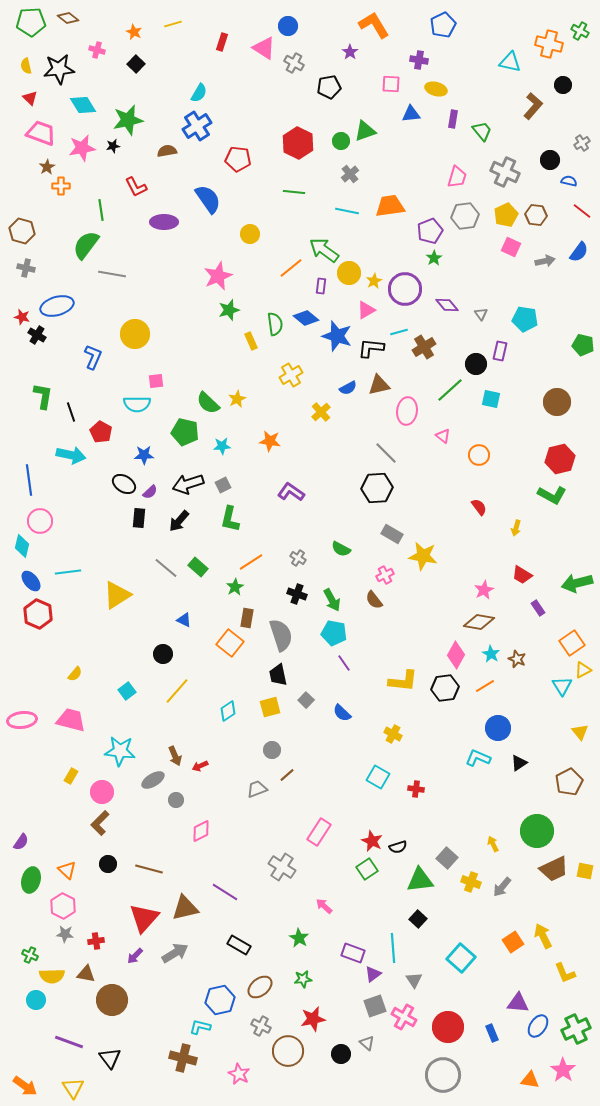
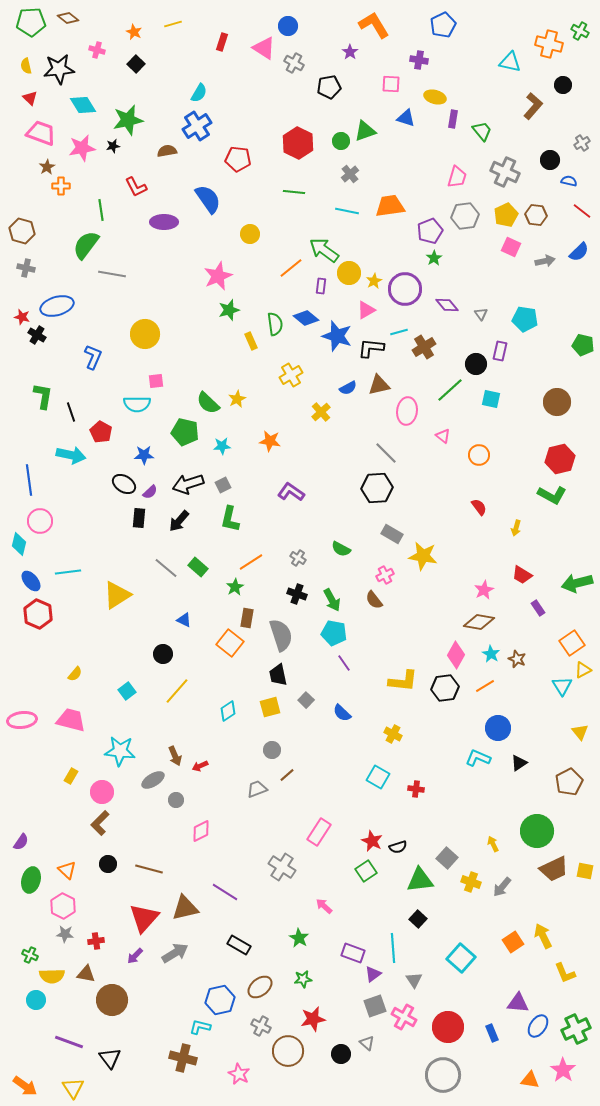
yellow ellipse at (436, 89): moved 1 px left, 8 px down
blue triangle at (411, 114): moved 5 px left, 4 px down; rotated 24 degrees clockwise
blue semicircle at (579, 252): rotated 10 degrees clockwise
yellow circle at (135, 334): moved 10 px right
cyan diamond at (22, 546): moved 3 px left, 2 px up
green square at (367, 869): moved 1 px left, 2 px down
